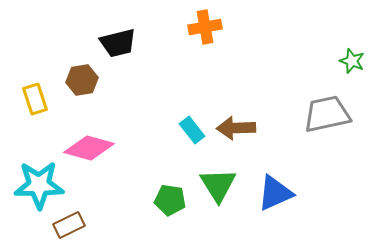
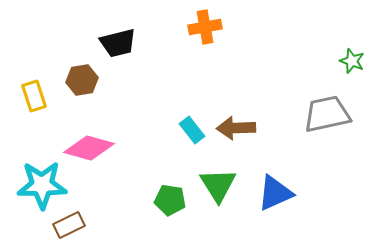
yellow rectangle: moved 1 px left, 3 px up
cyan star: moved 3 px right
